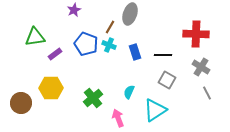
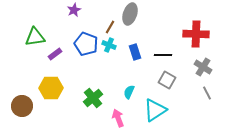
gray cross: moved 2 px right
brown circle: moved 1 px right, 3 px down
